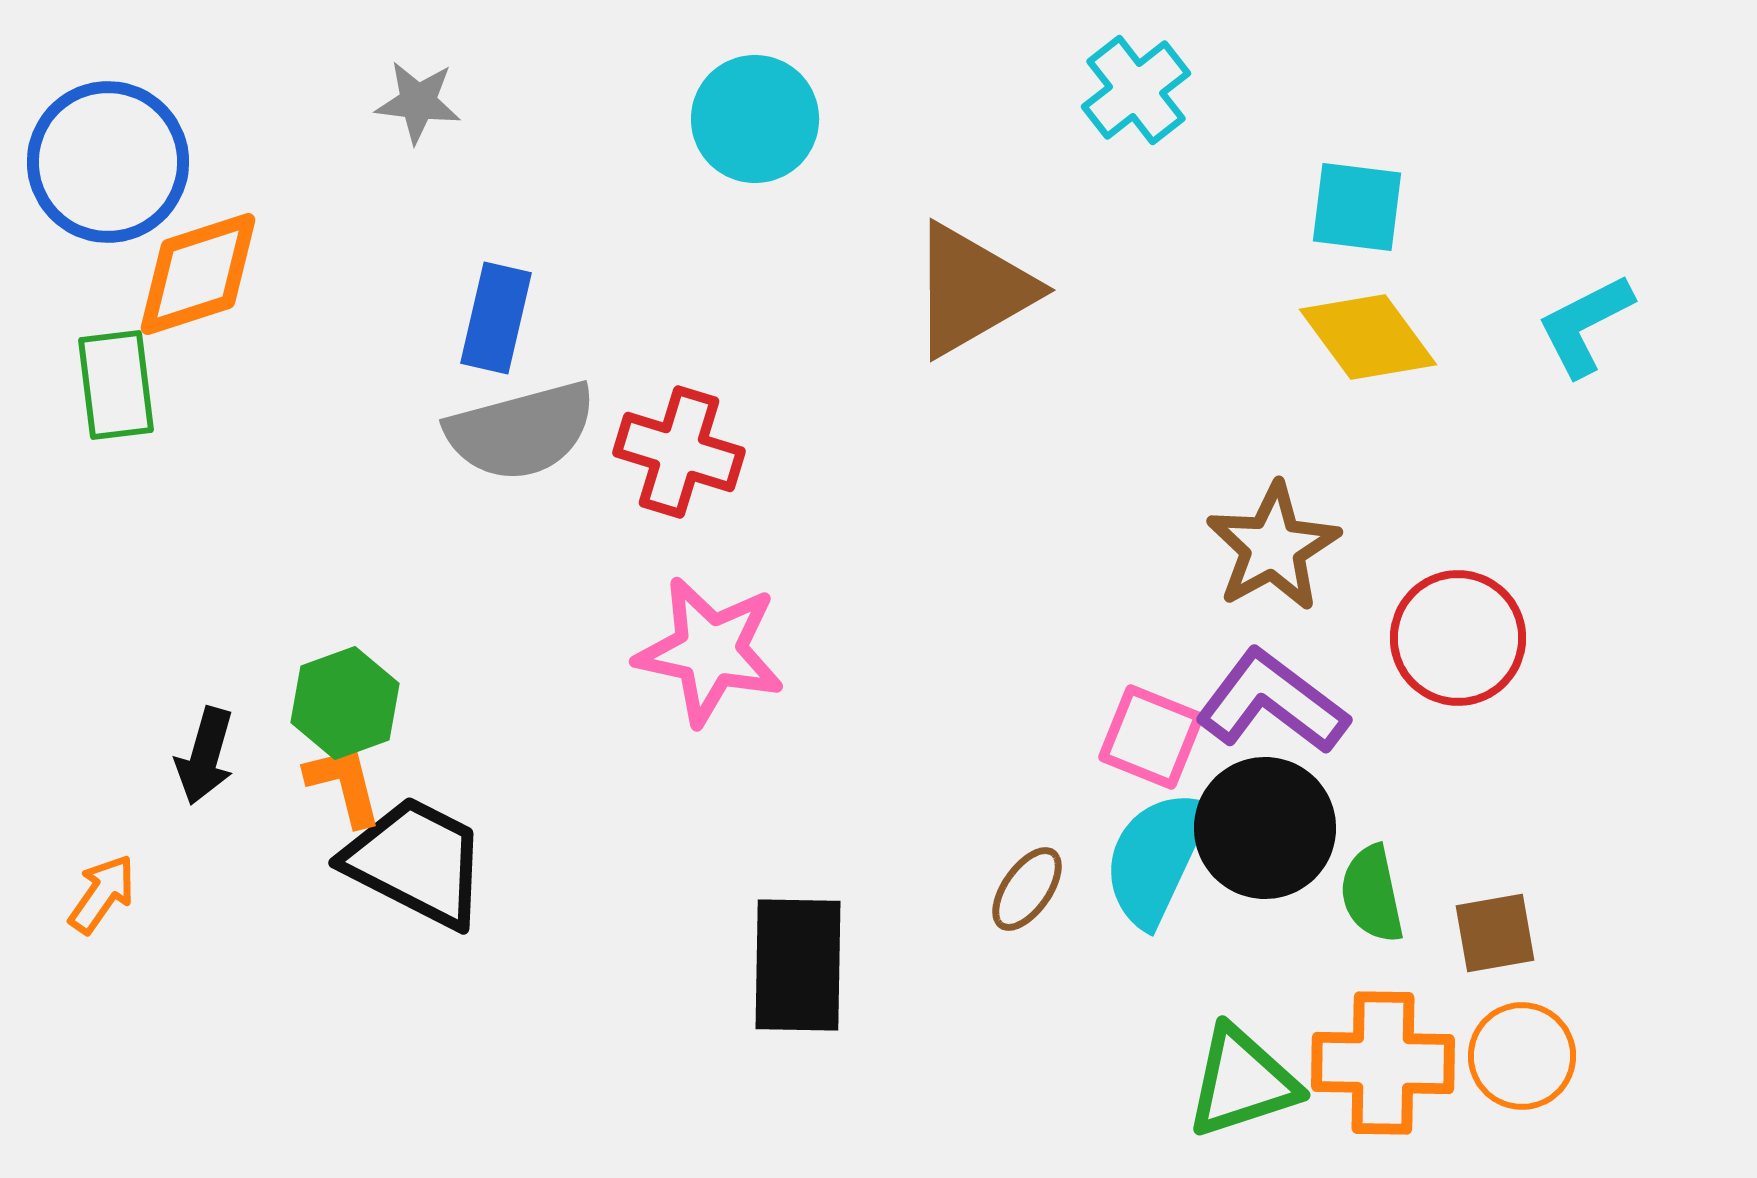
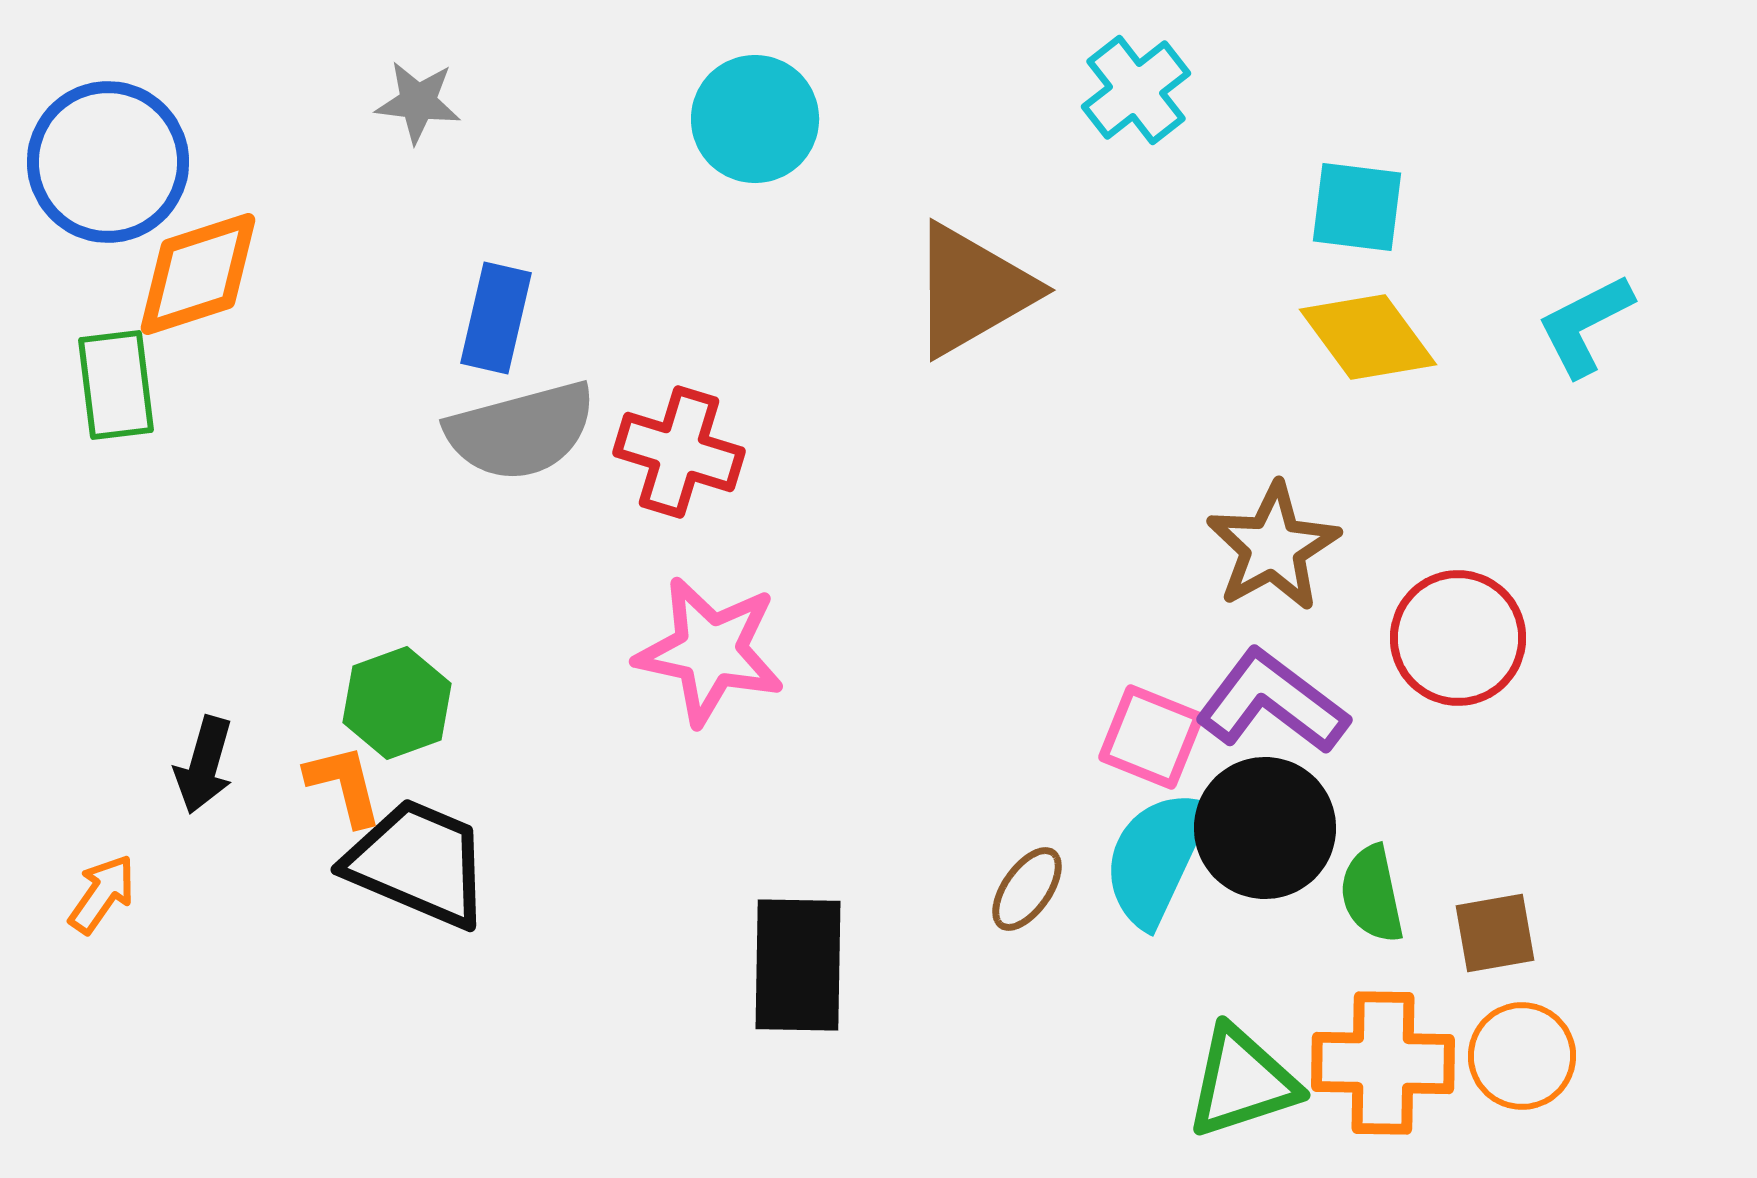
green hexagon: moved 52 px right
black arrow: moved 1 px left, 9 px down
black trapezoid: moved 2 px right, 1 px down; rotated 4 degrees counterclockwise
